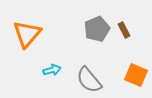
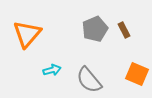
gray pentagon: moved 2 px left
orange square: moved 1 px right, 1 px up
